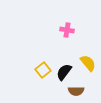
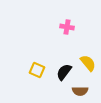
pink cross: moved 3 px up
yellow square: moved 6 px left; rotated 28 degrees counterclockwise
brown semicircle: moved 4 px right
